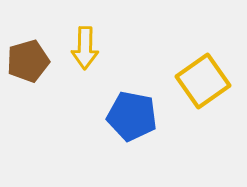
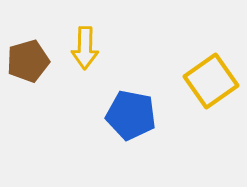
yellow square: moved 8 px right
blue pentagon: moved 1 px left, 1 px up
